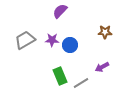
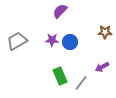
gray trapezoid: moved 8 px left, 1 px down
blue circle: moved 3 px up
gray line: rotated 21 degrees counterclockwise
